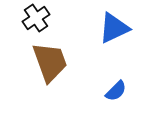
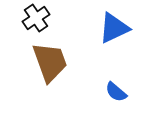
blue semicircle: moved 1 px down; rotated 85 degrees clockwise
